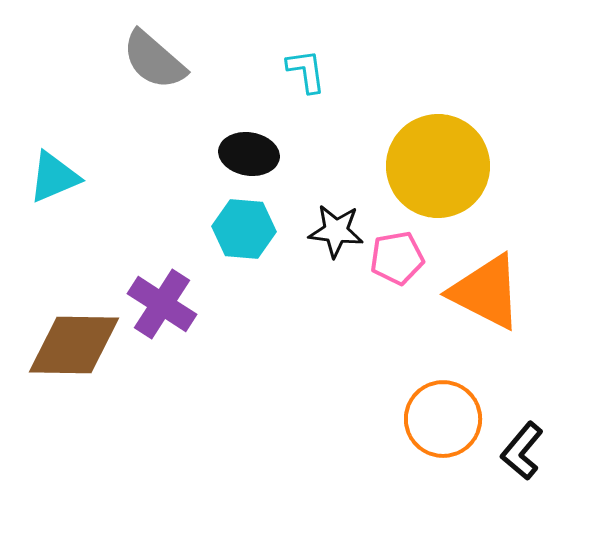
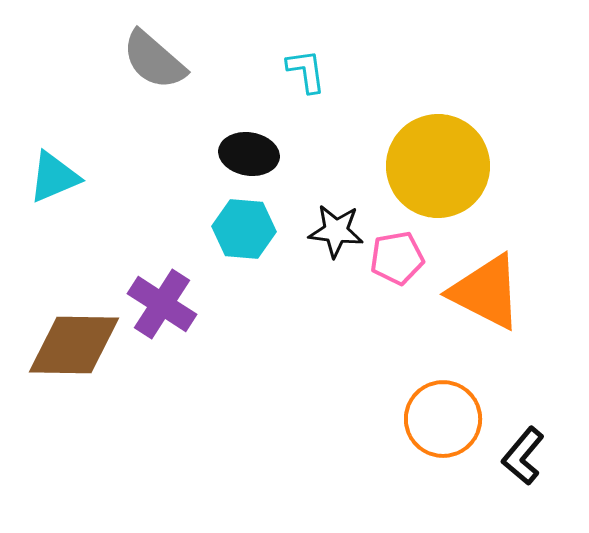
black L-shape: moved 1 px right, 5 px down
